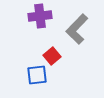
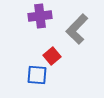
blue square: rotated 10 degrees clockwise
